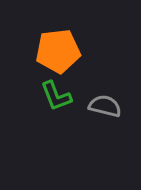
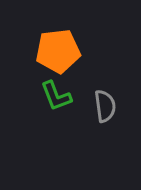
gray semicircle: rotated 68 degrees clockwise
